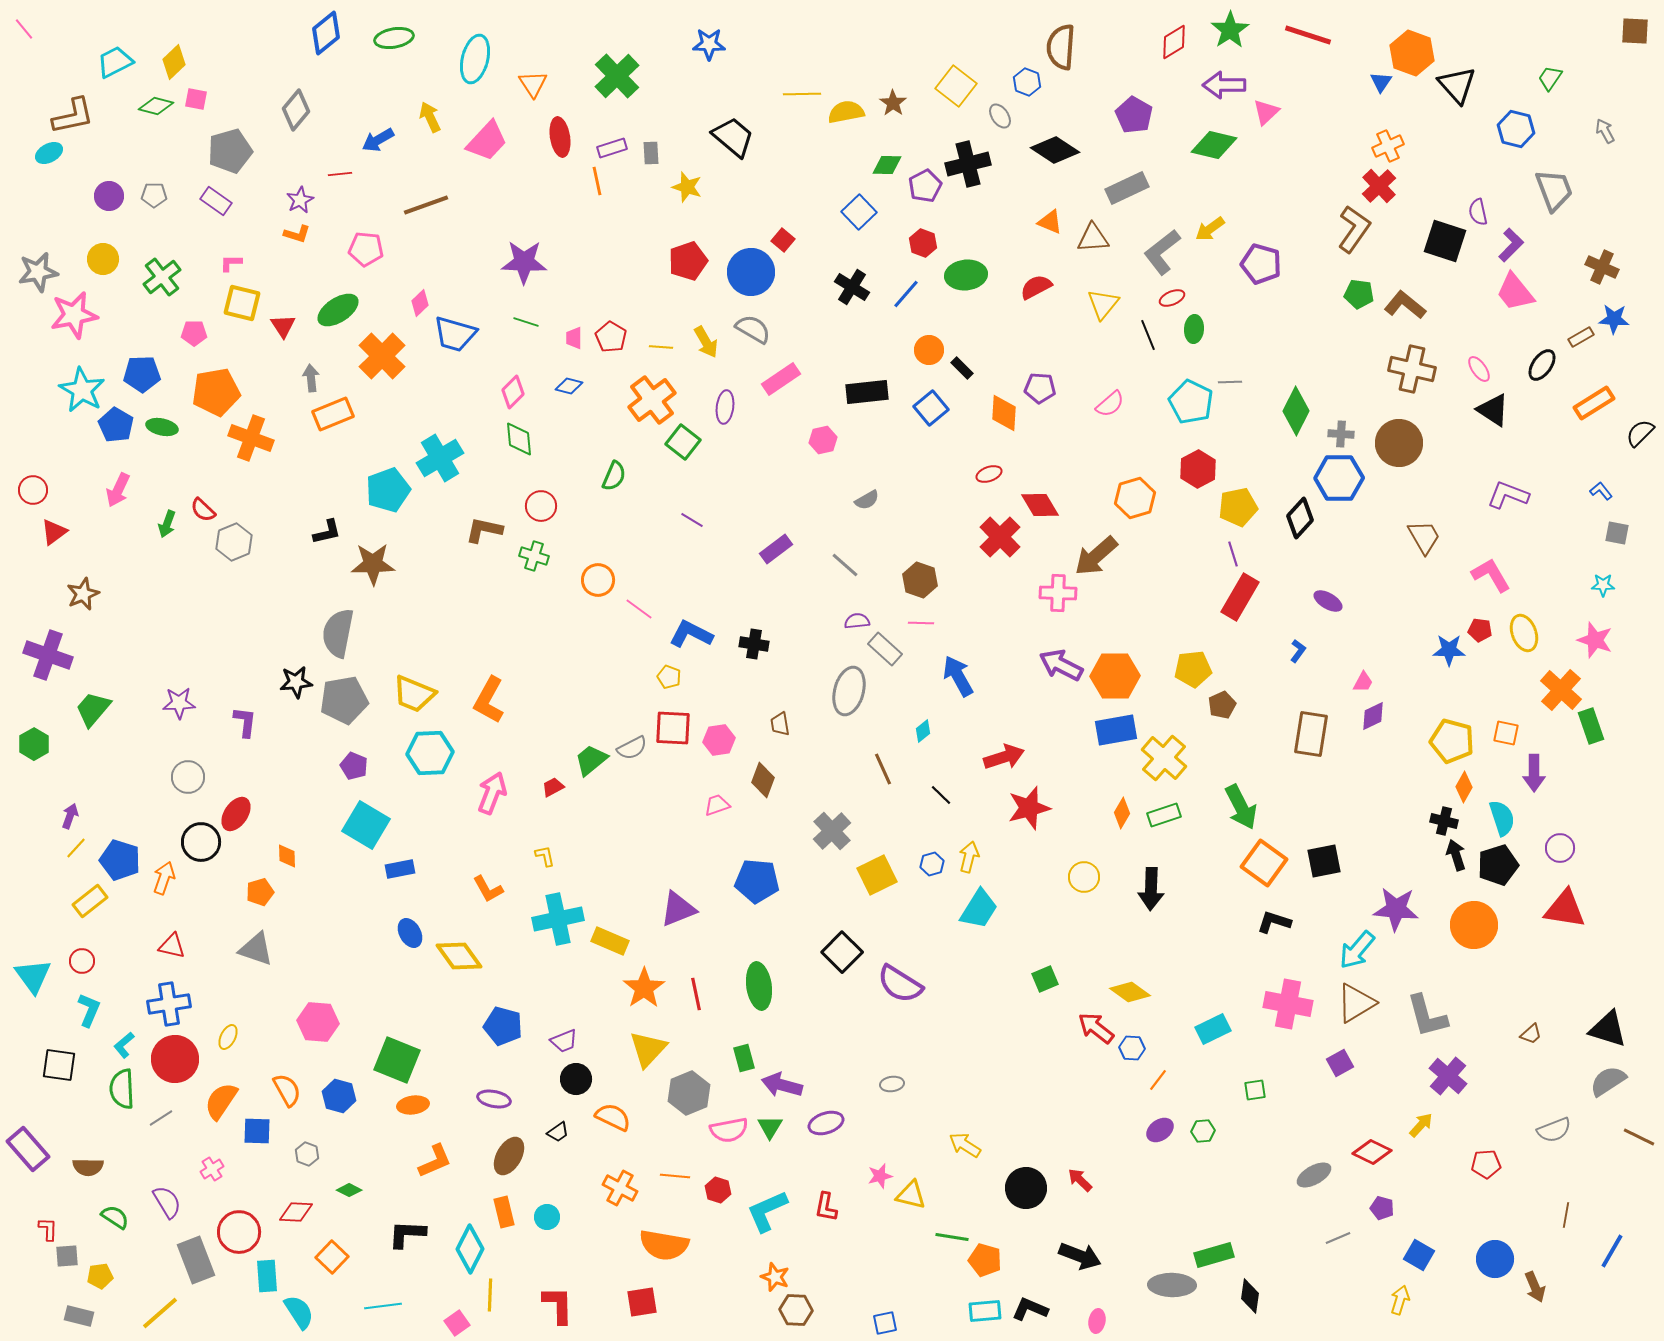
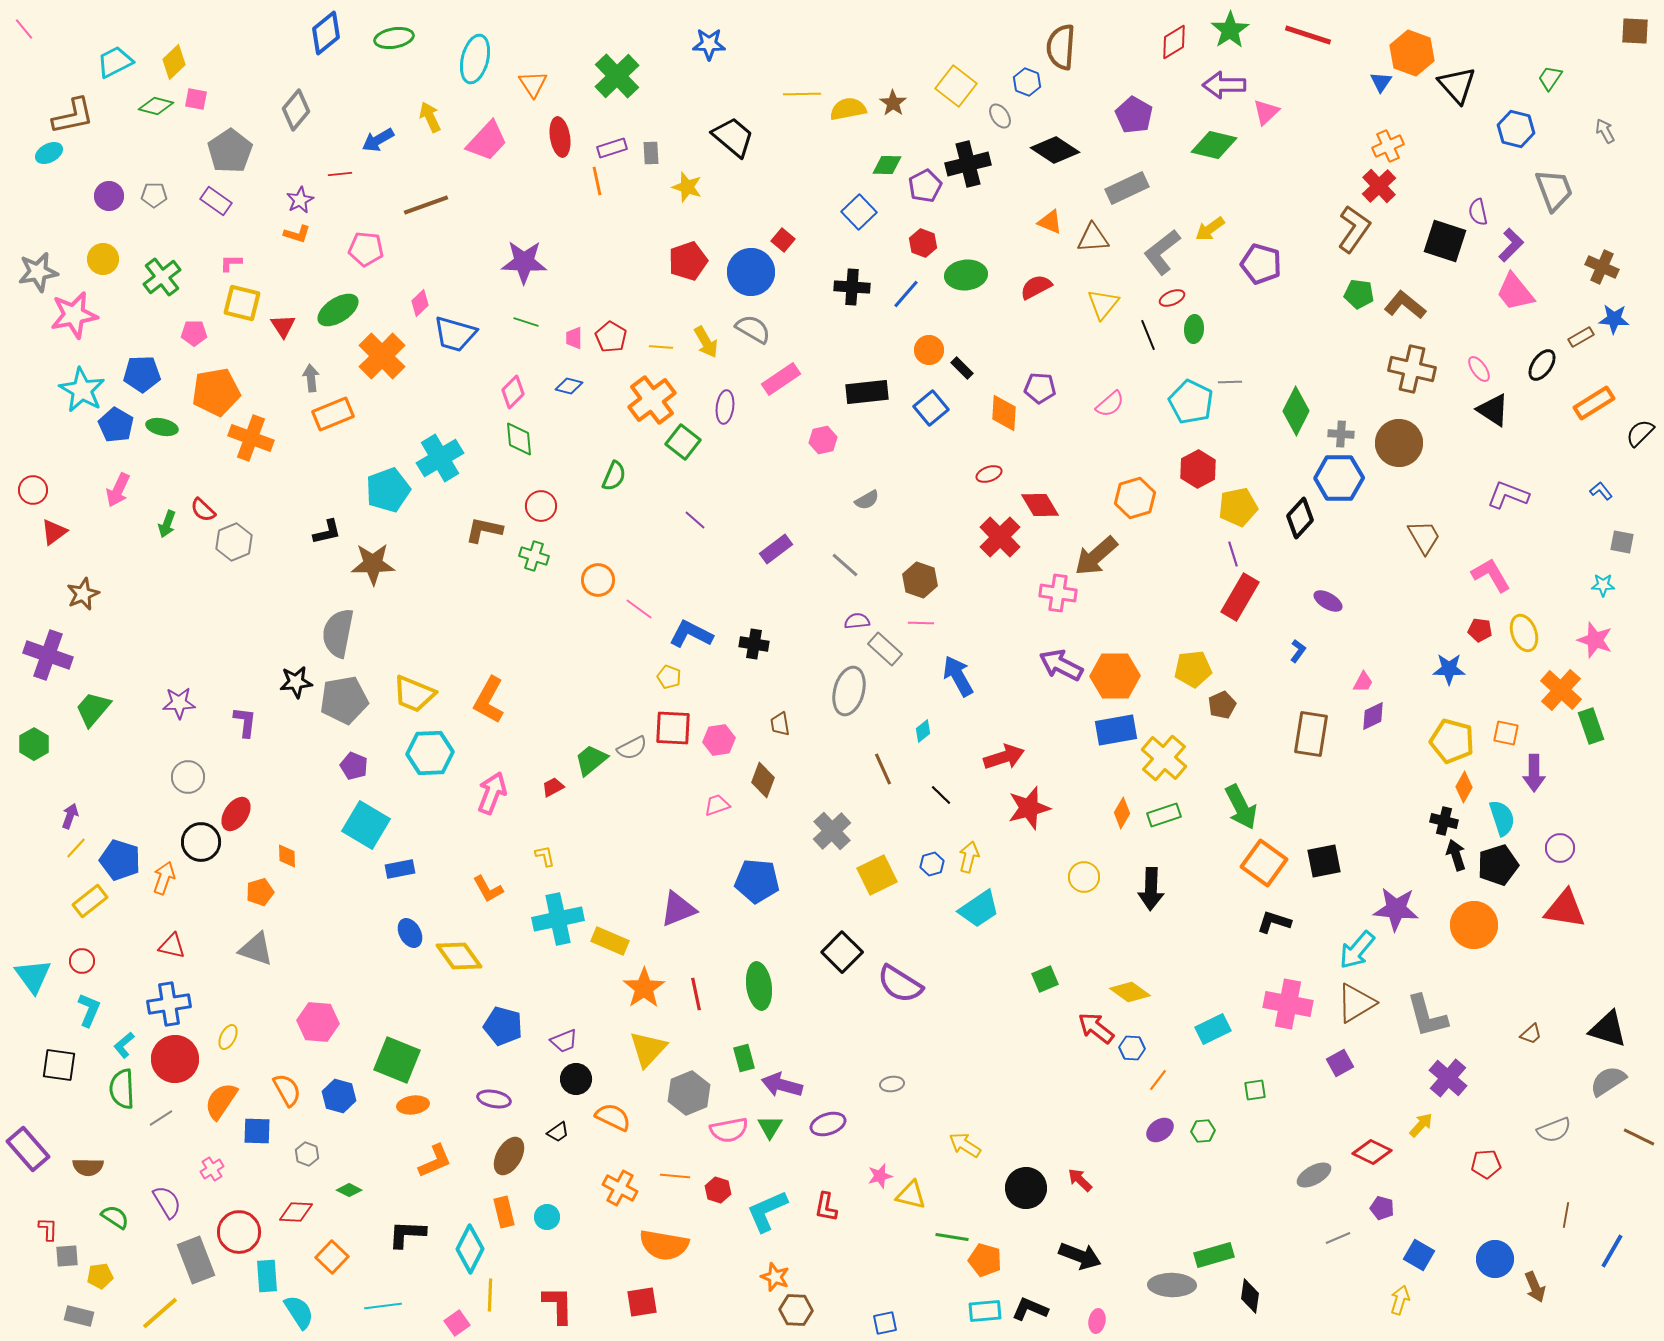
yellow semicircle at (846, 112): moved 2 px right, 3 px up
gray pentagon at (230, 151): rotated 18 degrees counterclockwise
black cross at (852, 287): rotated 28 degrees counterclockwise
purple line at (692, 520): moved 3 px right; rotated 10 degrees clockwise
gray square at (1617, 533): moved 5 px right, 9 px down
pink cross at (1058, 593): rotated 6 degrees clockwise
blue star at (1449, 650): moved 19 px down
cyan trapezoid at (979, 909): rotated 24 degrees clockwise
purple cross at (1448, 1076): moved 2 px down
purple ellipse at (826, 1123): moved 2 px right, 1 px down
